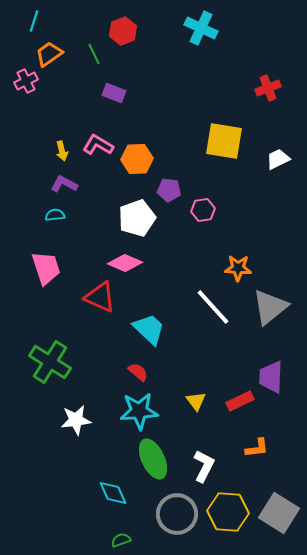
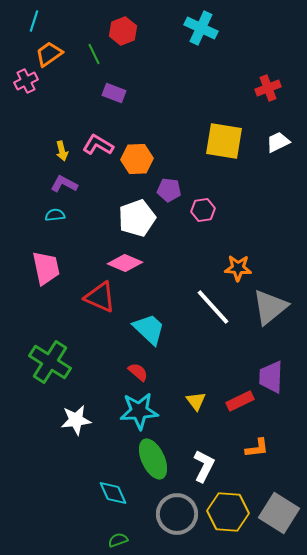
white trapezoid: moved 17 px up
pink trapezoid: rotated 6 degrees clockwise
green semicircle: moved 3 px left
